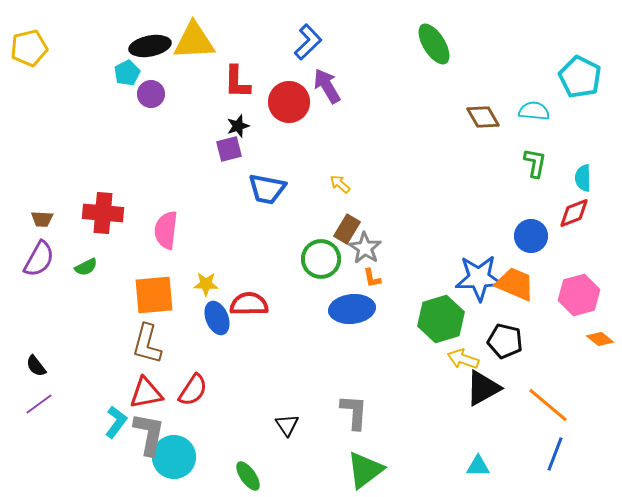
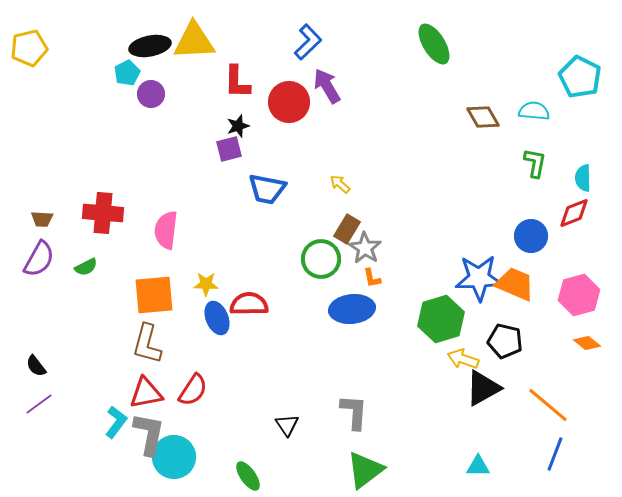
orange diamond at (600, 339): moved 13 px left, 4 px down
